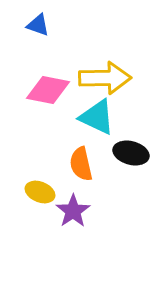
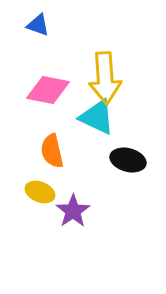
yellow arrow: rotated 87 degrees clockwise
black ellipse: moved 3 px left, 7 px down
orange semicircle: moved 29 px left, 13 px up
